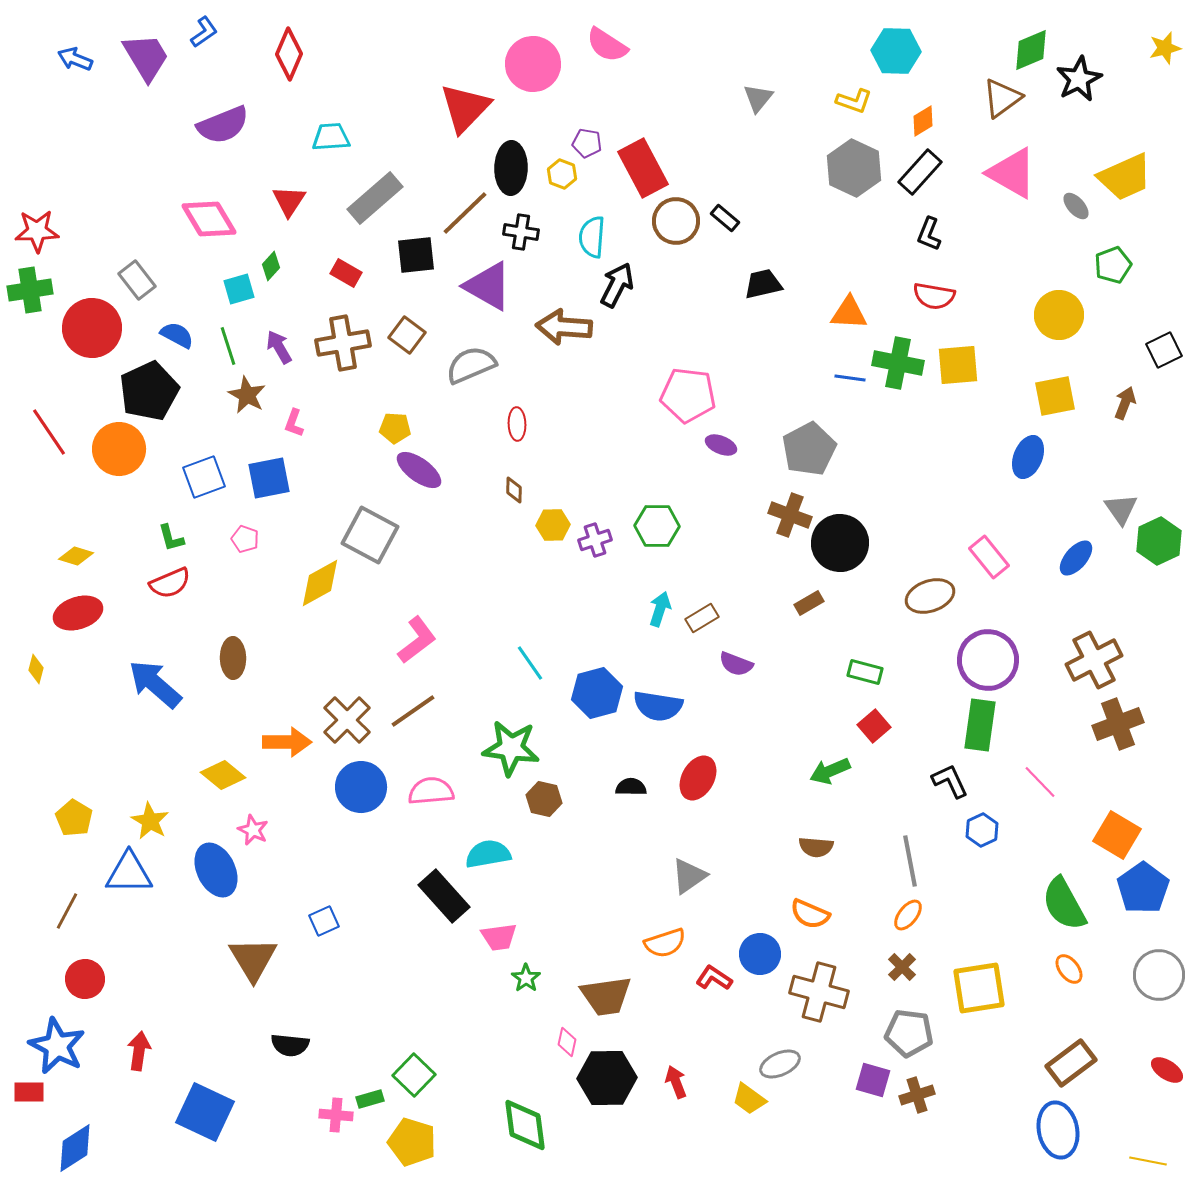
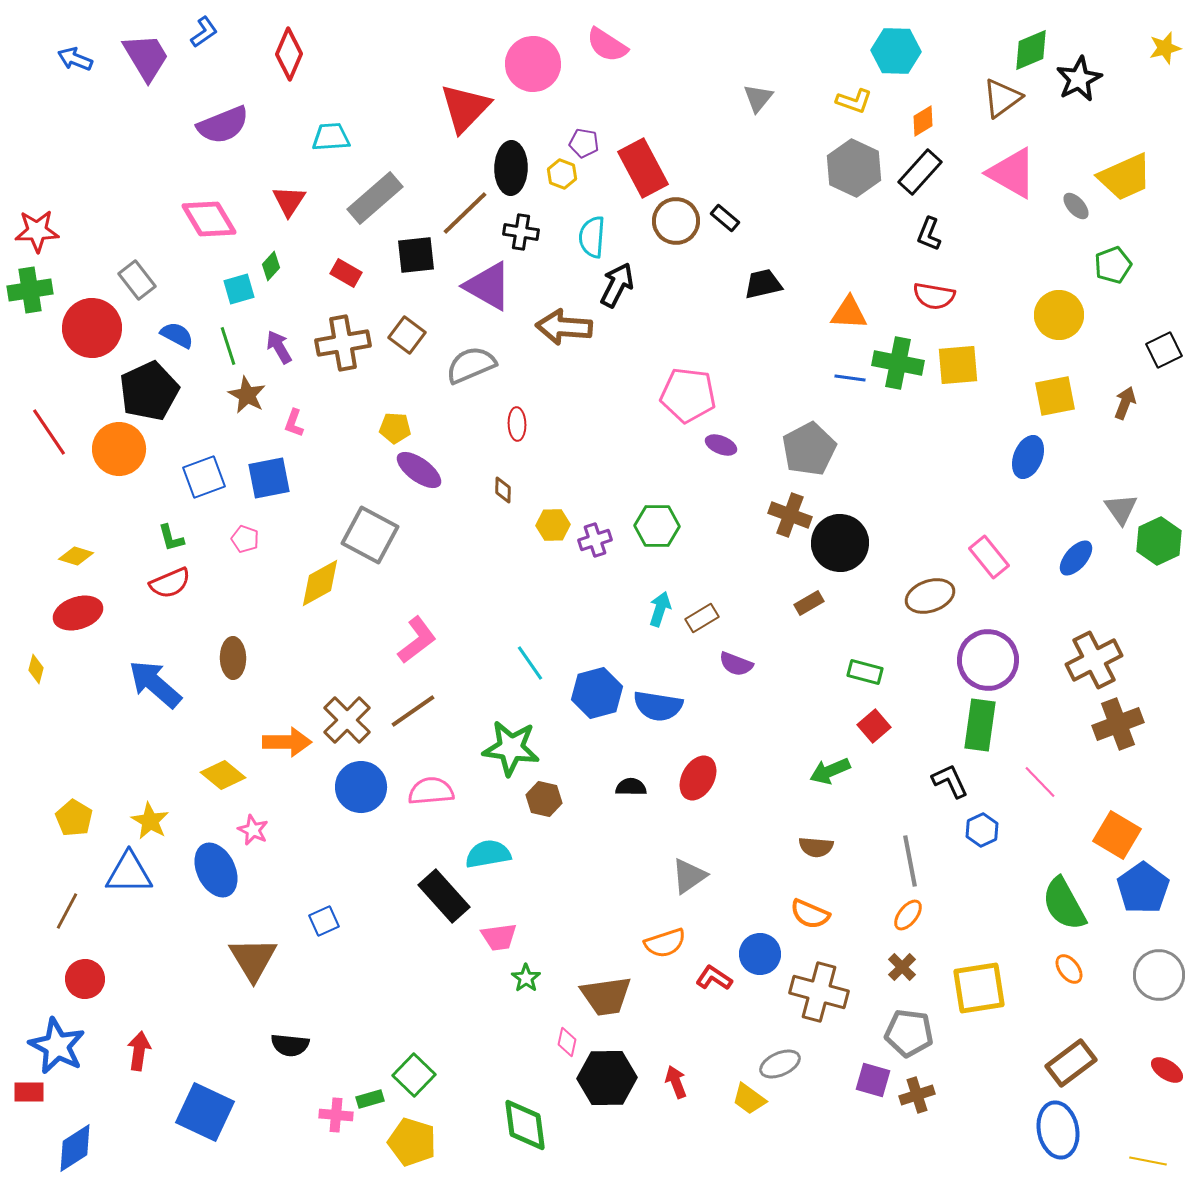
purple pentagon at (587, 143): moved 3 px left
brown diamond at (514, 490): moved 11 px left
